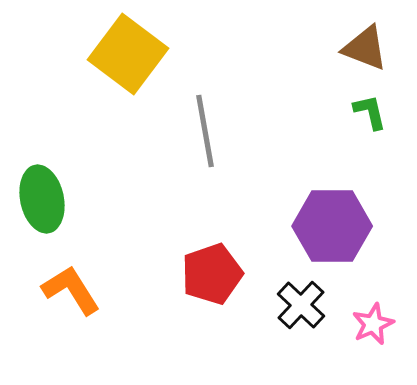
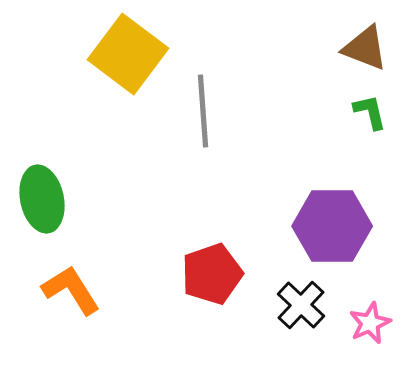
gray line: moved 2 px left, 20 px up; rotated 6 degrees clockwise
pink star: moved 3 px left, 1 px up
